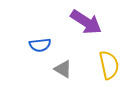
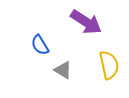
blue semicircle: rotated 65 degrees clockwise
gray triangle: moved 1 px down
